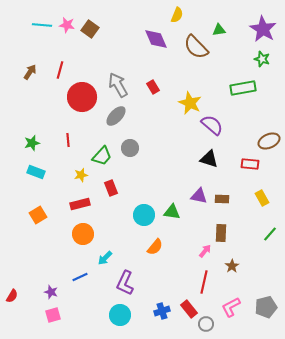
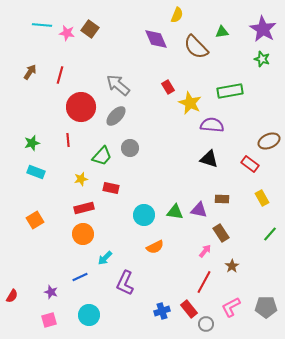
pink star at (67, 25): moved 8 px down
green triangle at (219, 30): moved 3 px right, 2 px down
red line at (60, 70): moved 5 px down
gray arrow at (118, 85): rotated 20 degrees counterclockwise
red rectangle at (153, 87): moved 15 px right
green rectangle at (243, 88): moved 13 px left, 3 px down
red circle at (82, 97): moved 1 px left, 10 px down
purple semicircle at (212, 125): rotated 35 degrees counterclockwise
red rectangle at (250, 164): rotated 30 degrees clockwise
yellow star at (81, 175): moved 4 px down
red rectangle at (111, 188): rotated 56 degrees counterclockwise
purple triangle at (199, 196): moved 14 px down
red rectangle at (80, 204): moved 4 px right, 4 px down
green triangle at (172, 212): moved 3 px right
orange square at (38, 215): moved 3 px left, 5 px down
brown rectangle at (221, 233): rotated 36 degrees counterclockwise
orange semicircle at (155, 247): rotated 24 degrees clockwise
red line at (204, 282): rotated 15 degrees clockwise
gray pentagon at (266, 307): rotated 15 degrees clockwise
pink square at (53, 315): moved 4 px left, 5 px down
cyan circle at (120, 315): moved 31 px left
